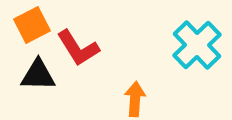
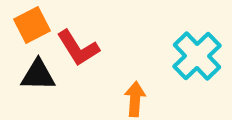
cyan cross: moved 11 px down
